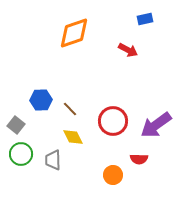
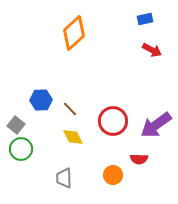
orange diamond: rotated 24 degrees counterclockwise
red arrow: moved 24 px right
green circle: moved 5 px up
gray trapezoid: moved 11 px right, 18 px down
